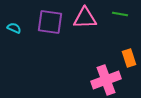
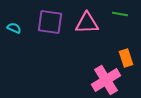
pink triangle: moved 2 px right, 5 px down
orange rectangle: moved 3 px left
pink cross: rotated 12 degrees counterclockwise
